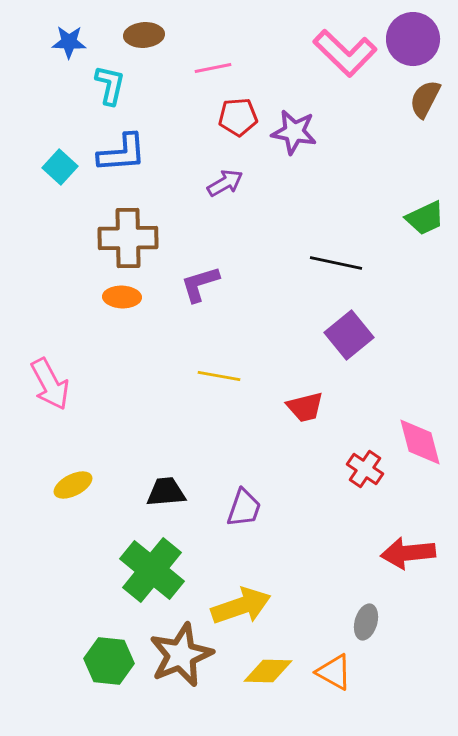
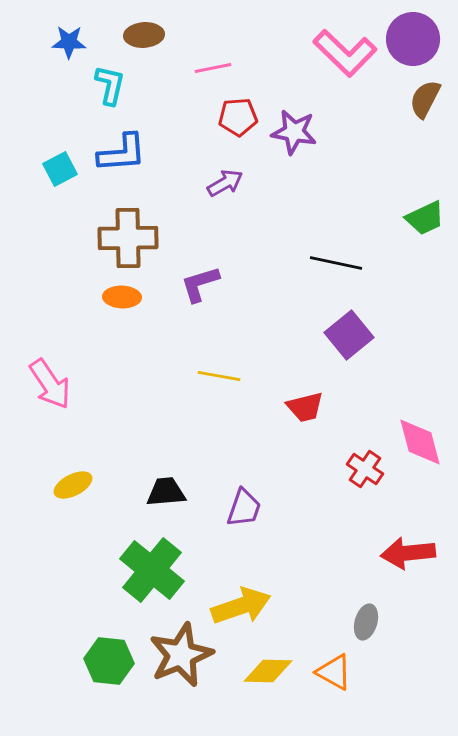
cyan square: moved 2 px down; rotated 20 degrees clockwise
pink arrow: rotated 6 degrees counterclockwise
